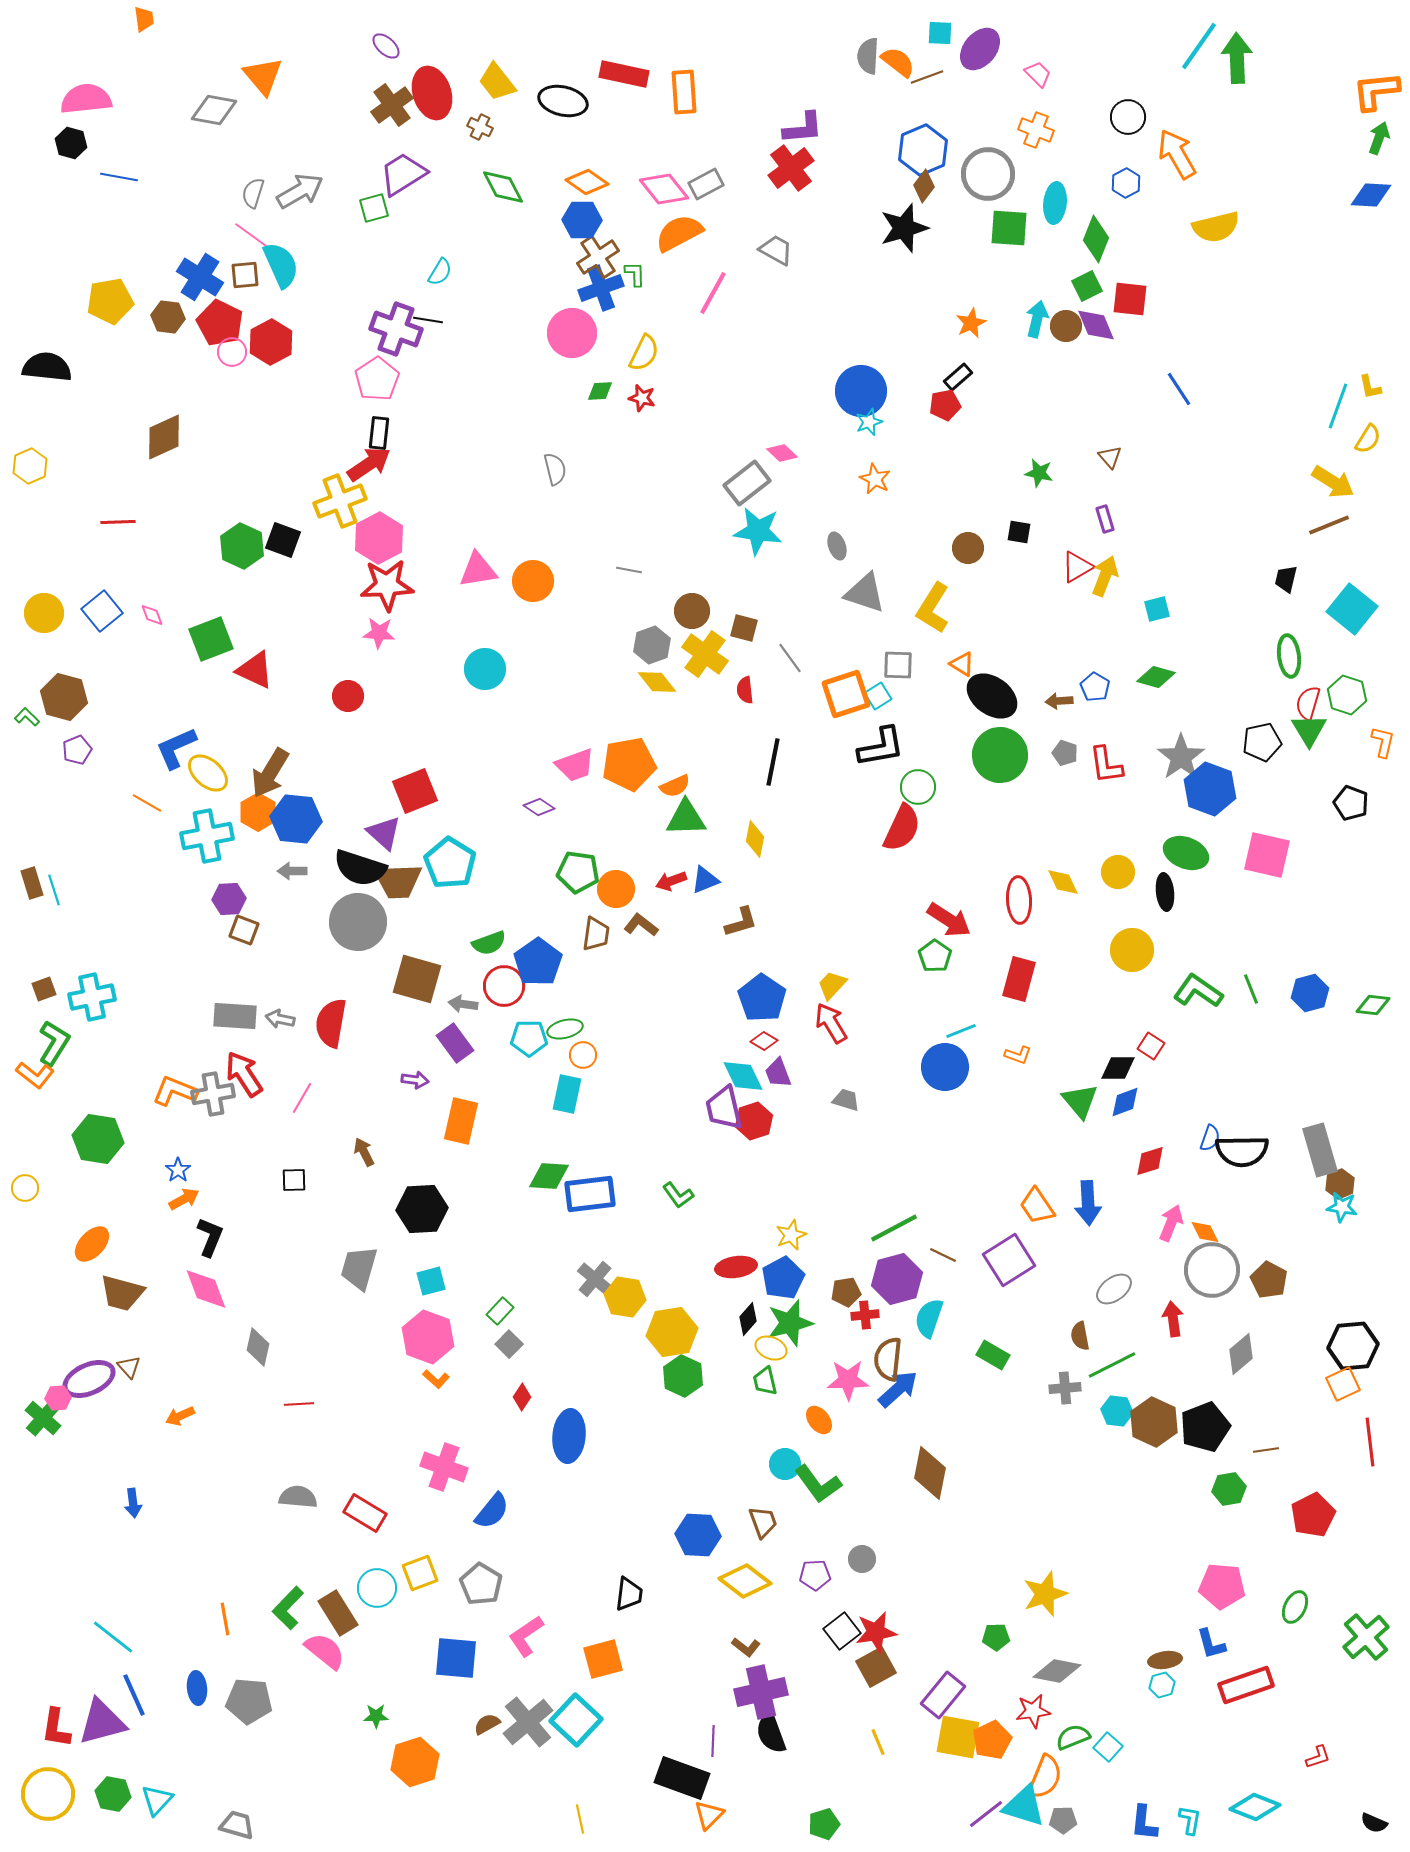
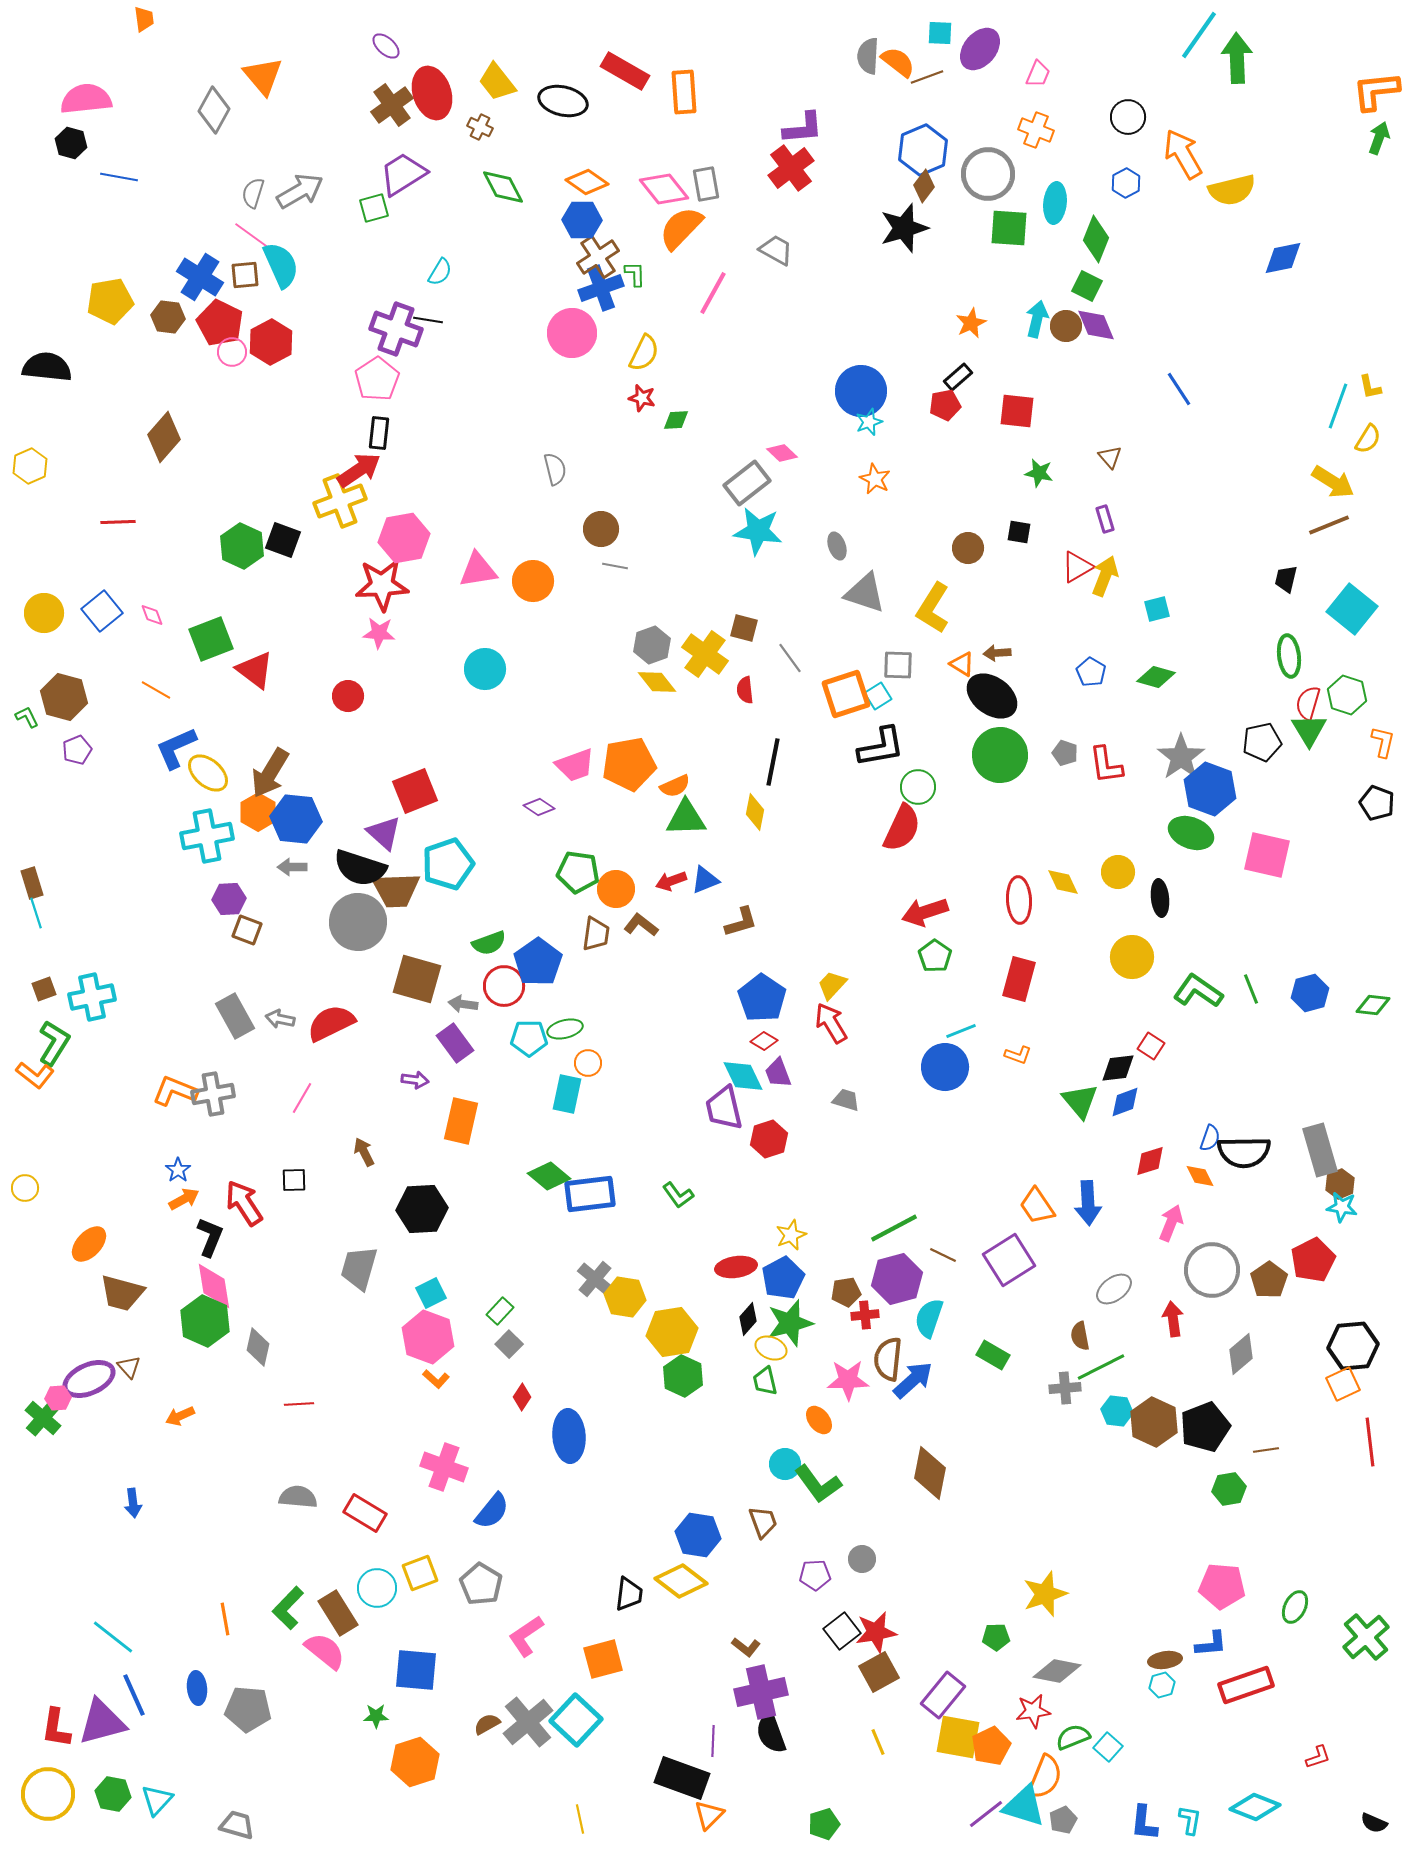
cyan line at (1199, 46): moved 11 px up
red rectangle at (624, 74): moved 1 px right, 3 px up; rotated 18 degrees clockwise
pink trapezoid at (1038, 74): rotated 68 degrees clockwise
gray diamond at (214, 110): rotated 72 degrees counterclockwise
orange arrow at (1177, 154): moved 6 px right
gray rectangle at (706, 184): rotated 72 degrees counterclockwise
blue diamond at (1371, 195): moved 88 px left, 63 px down; rotated 15 degrees counterclockwise
yellow semicircle at (1216, 227): moved 16 px right, 37 px up
orange semicircle at (679, 233): moved 2 px right, 5 px up; rotated 18 degrees counterclockwise
green square at (1087, 286): rotated 36 degrees counterclockwise
red square at (1130, 299): moved 113 px left, 112 px down
green diamond at (600, 391): moved 76 px right, 29 px down
brown diamond at (164, 437): rotated 24 degrees counterclockwise
red arrow at (369, 464): moved 10 px left, 6 px down
pink hexagon at (379, 538): moved 25 px right; rotated 18 degrees clockwise
gray line at (629, 570): moved 14 px left, 4 px up
red star at (387, 585): moved 5 px left
brown circle at (692, 611): moved 91 px left, 82 px up
red triangle at (255, 670): rotated 12 degrees clockwise
blue pentagon at (1095, 687): moved 4 px left, 15 px up
brown arrow at (1059, 701): moved 62 px left, 48 px up
green L-shape at (27, 717): rotated 20 degrees clockwise
orange line at (147, 803): moved 9 px right, 113 px up
black pentagon at (1351, 803): moved 26 px right
yellow diamond at (755, 839): moved 27 px up
green ellipse at (1186, 853): moved 5 px right, 20 px up
cyan pentagon at (450, 863): moved 2 px left, 1 px down; rotated 21 degrees clockwise
gray arrow at (292, 871): moved 4 px up
brown trapezoid at (398, 881): moved 2 px left, 9 px down
cyan line at (54, 890): moved 18 px left, 23 px down
black ellipse at (1165, 892): moved 5 px left, 6 px down
red arrow at (949, 920): moved 24 px left, 8 px up; rotated 129 degrees clockwise
brown square at (244, 930): moved 3 px right
yellow circle at (1132, 950): moved 7 px down
gray rectangle at (235, 1016): rotated 57 degrees clockwise
red semicircle at (331, 1023): rotated 54 degrees clockwise
orange circle at (583, 1055): moved 5 px right, 8 px down
black diamond at (1118, 1068): rotated 6 degrees counterclockwise
red arrow at (244, 1074): moved 129 px down
red hexagon at (754, 1121): moved 15 px right, 18 px down
green hexagon at (98, 1139): moved 107 px right, 182 px down; rotated 15 degrees clockwise
black semicircle at (1242, 1151): moved 2 px right, 1 px down
green diamond at (549, 1176): rotated 36 degrees clockwise
orange diamond at (1205, 1232): moved 5 px left, 56 px up
orange ellipse at (92, 1244): moved 3 px left
brown pentagon at (1269, 1280): rotated 9 degrees clockwise
cyan square at (431, 1281): moved 12 px down; rotated 12 degrees counterclockwise
pink diamond at (206, 1289): moved 8 px right, 3 px up; rotated 12 degrees clockwise
green line at (1112, 1365): moved 11 px left, 2 px down
blue arrow at (898, 1389): moved 15 px right, 9 px up
blue ellipse at (569, 1436): rotated 9 degrees counterclockwise
red pentagon at (1313, 1515): moved 255 px up
blue hexagon at (698, 1535): rotated 6 degrees clockwise
yellow diamond at (745, 1581): moved 64 px left
blue L-shape at (1211, 1644): rotated 80 degrees counterclockwise
blue square at (456, 1658): moved 40 px left, 12 px down
brown square at (876, 1667): moved 3 px right, 5 px down
gray pentagon at (249, 1701): moved 1 px left, 8 px down
orange pentagon at (992, 1740): moved 1 px left, 6 px down
gray pentagon at (1063, 1820): rotated 24 degrees counterclockwise
